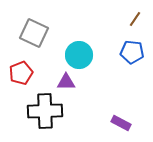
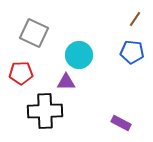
red pentagon: rotated 20 degrees clockwise
